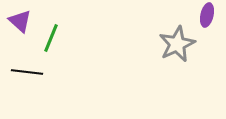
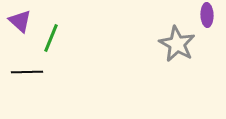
purple ellipse: rotated 15 degrees counterclockwise
gray star: rotated 18 degrees counterclockwise
black line: rotated 8 degrees counterclockwise
